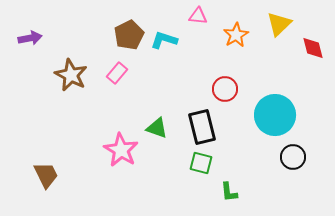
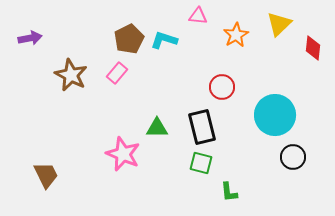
brown pentagon: moved 4 px down
red diamond: rotated 20 degrees clockwise
red circle: moved 3 px left, 2 px up
green triangle: rotated 20 degrees counterclockwise
pink star: moved 2 px right, 4 px down; rotated 8 degrees counterclockwise
